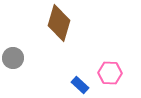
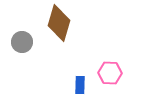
gray circle: moved 9 px right, 16 px up
blue rectangle: rotated 48 degrees clockwise
